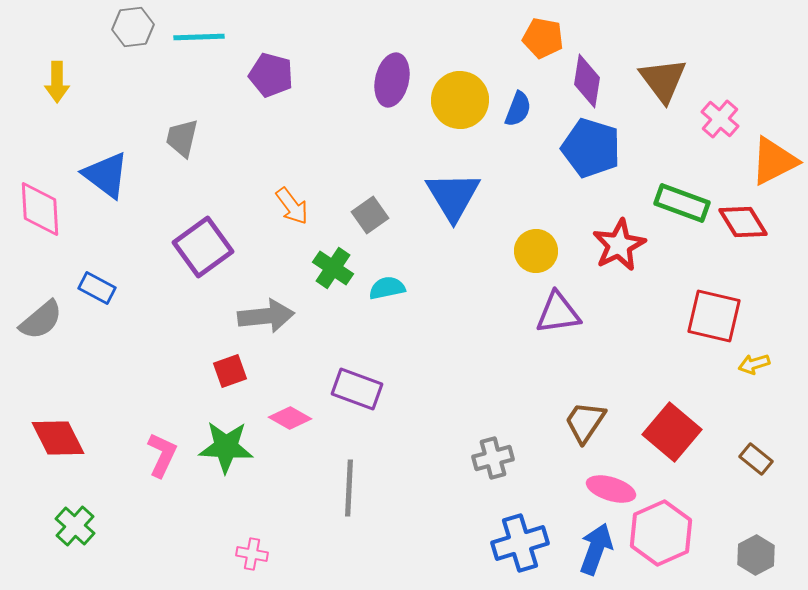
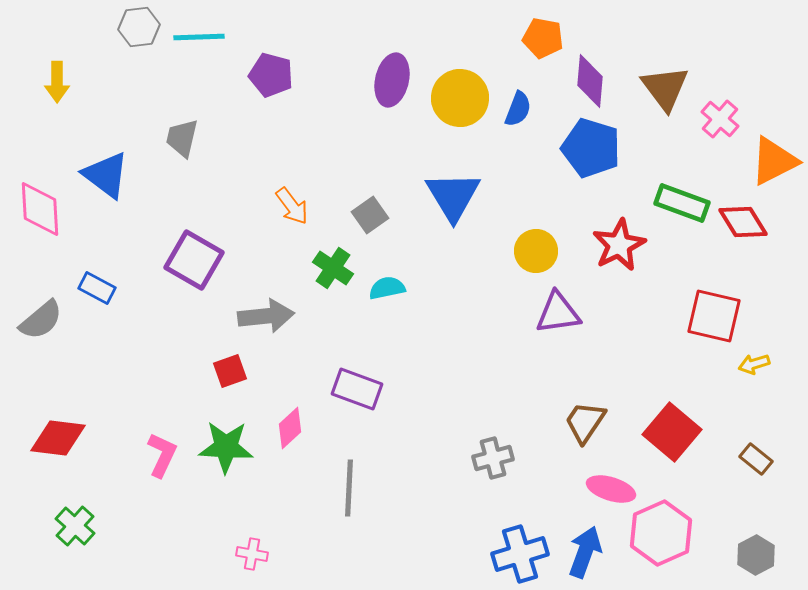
gray hexagon at (133, 27): moved 6 px right
brown triangle at (663, 80): moved 2 px right, 8 px down
purple diamond at (587, 81): moved 3 px right; rotated 4 degrees counterclockwise
yellow circle at (460, 100): moved 2 px up
purple square at (203, 247): moved 9 px left, 13 px down; rotated 24 degrees counterclockwise
pink diamond at (290, 418): moved 10 px down; rotated 72 degrees counterclockwise
red diamond at (58, 438): rotated 56 degrees counterclockwise
blue cross at (520, 543): moved 11 px down
blue arrow at (596, 549): moved 11 px left, 3 px down
